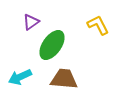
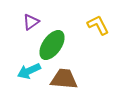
cyan arrow: moved 9 px right, 6 px up
